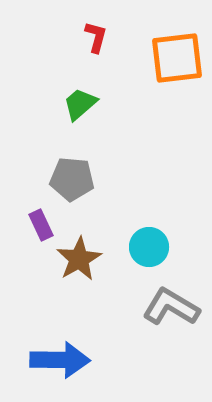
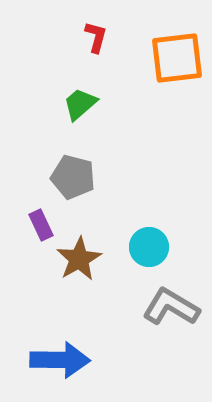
gray pentagon: moved 1 px right, 2 px up; rotated 9 degrees clockwise
